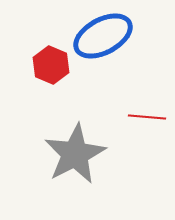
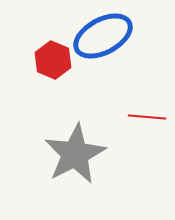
red hexagon: moved 2 px right, 5 px up
